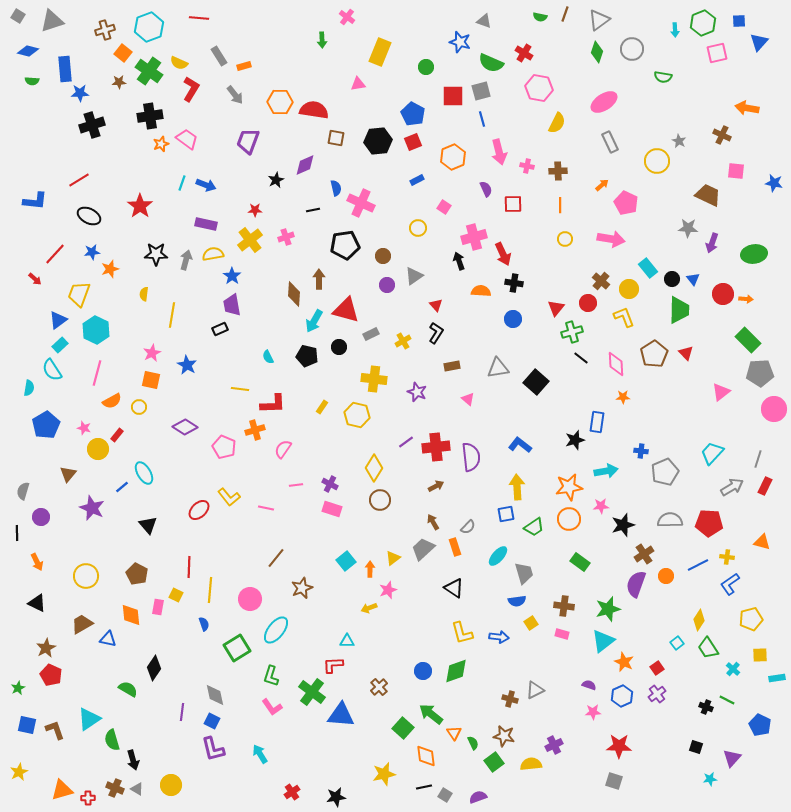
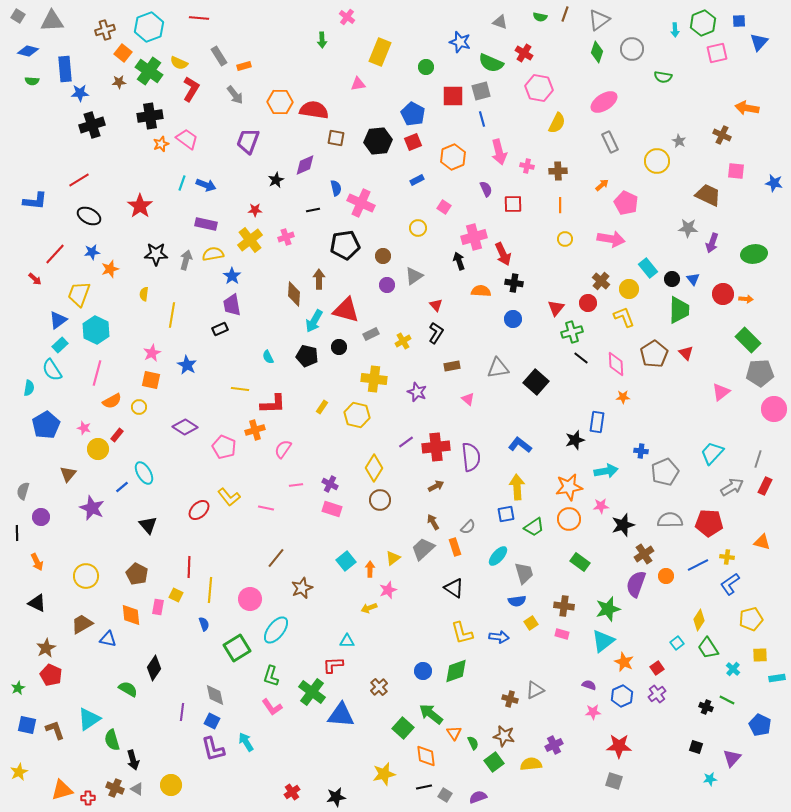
gray triangle at (52, 21): rotated 15 degrees clockwise
gray triangle at (484, 21): moved 16 px right, 1 px down
cyan arrow at (260, 754): moved 14 px left, 12 px up
